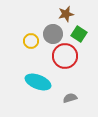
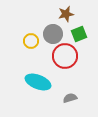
green square: rotated 35 degrees clockwise
